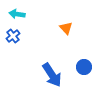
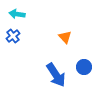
orange triangle: moved 1 px left, 9 px down
blue arrow: moved 4 px right
